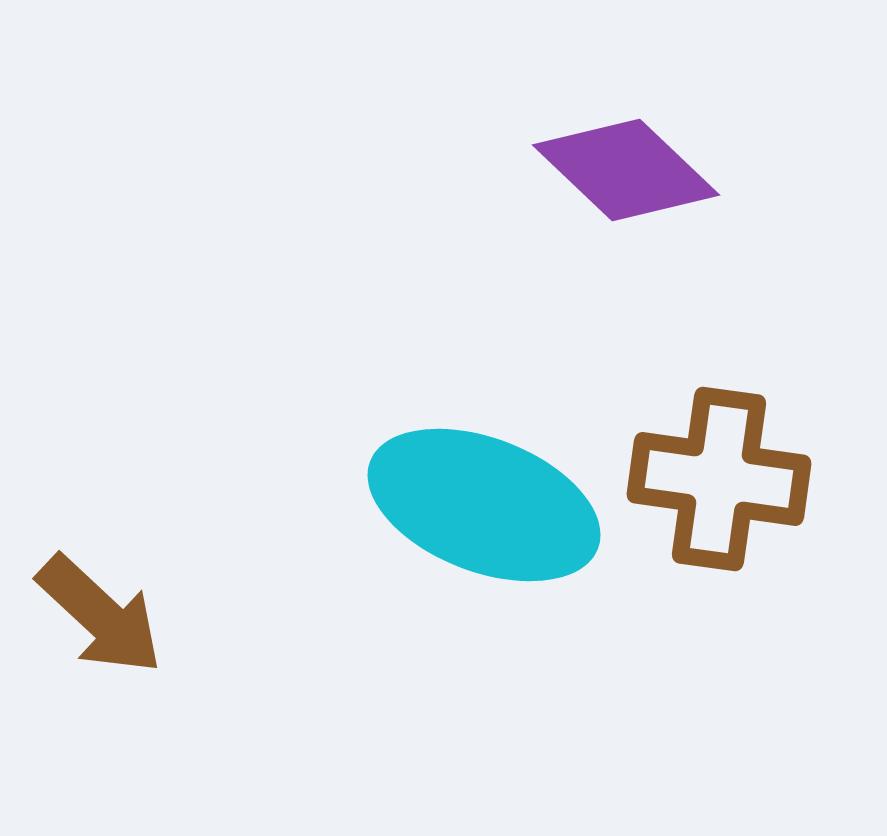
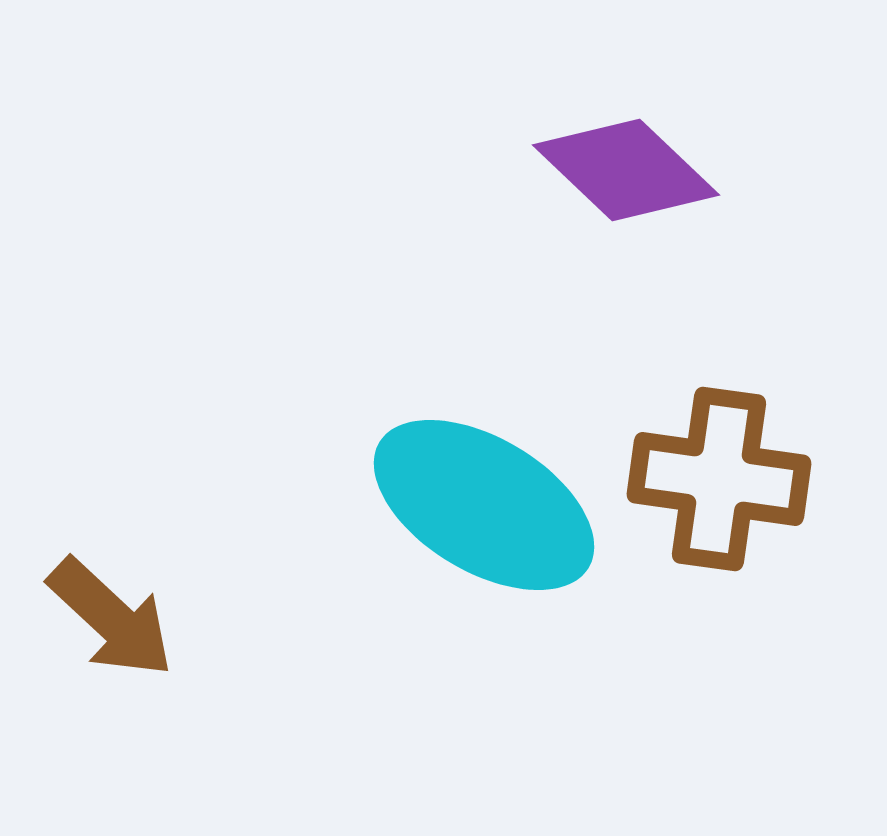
cyan ellipse: rotated 10 degrees clockwise
brown arrow: moved 11 px right, 3 px down
